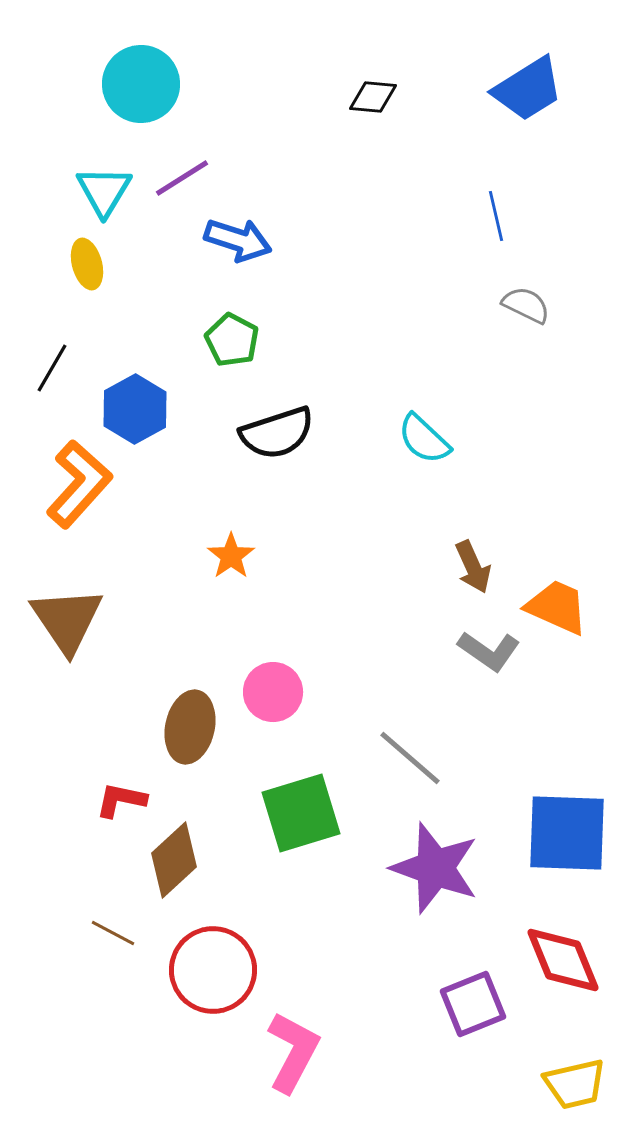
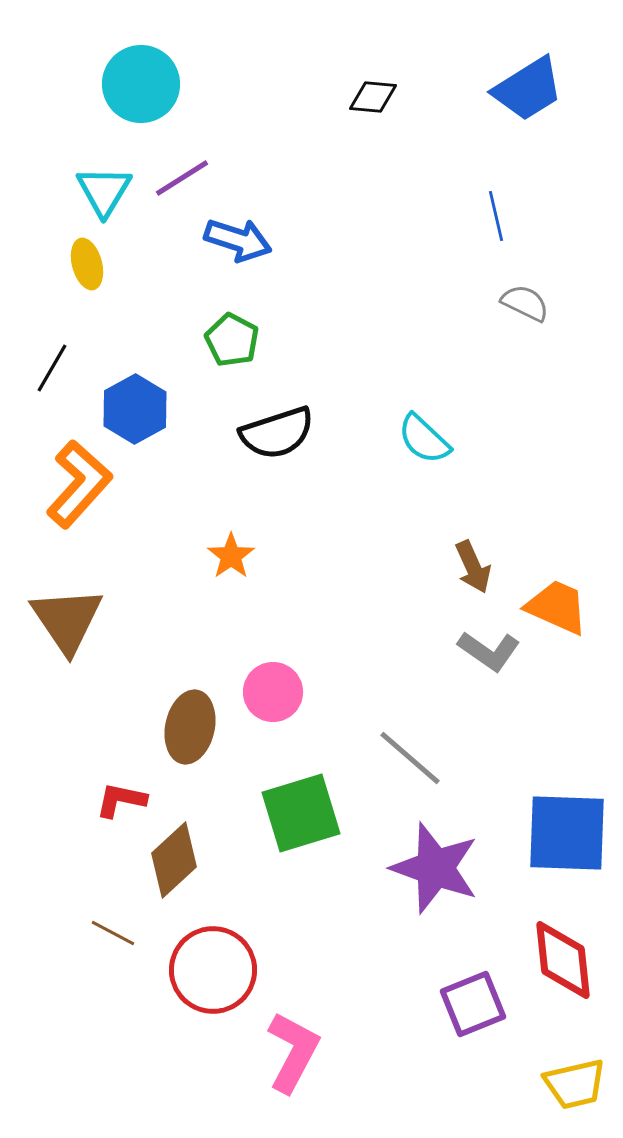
gray semicircle: moved 1 px left, 2 px up
red diamond: rotated 16 degrees clockwise
